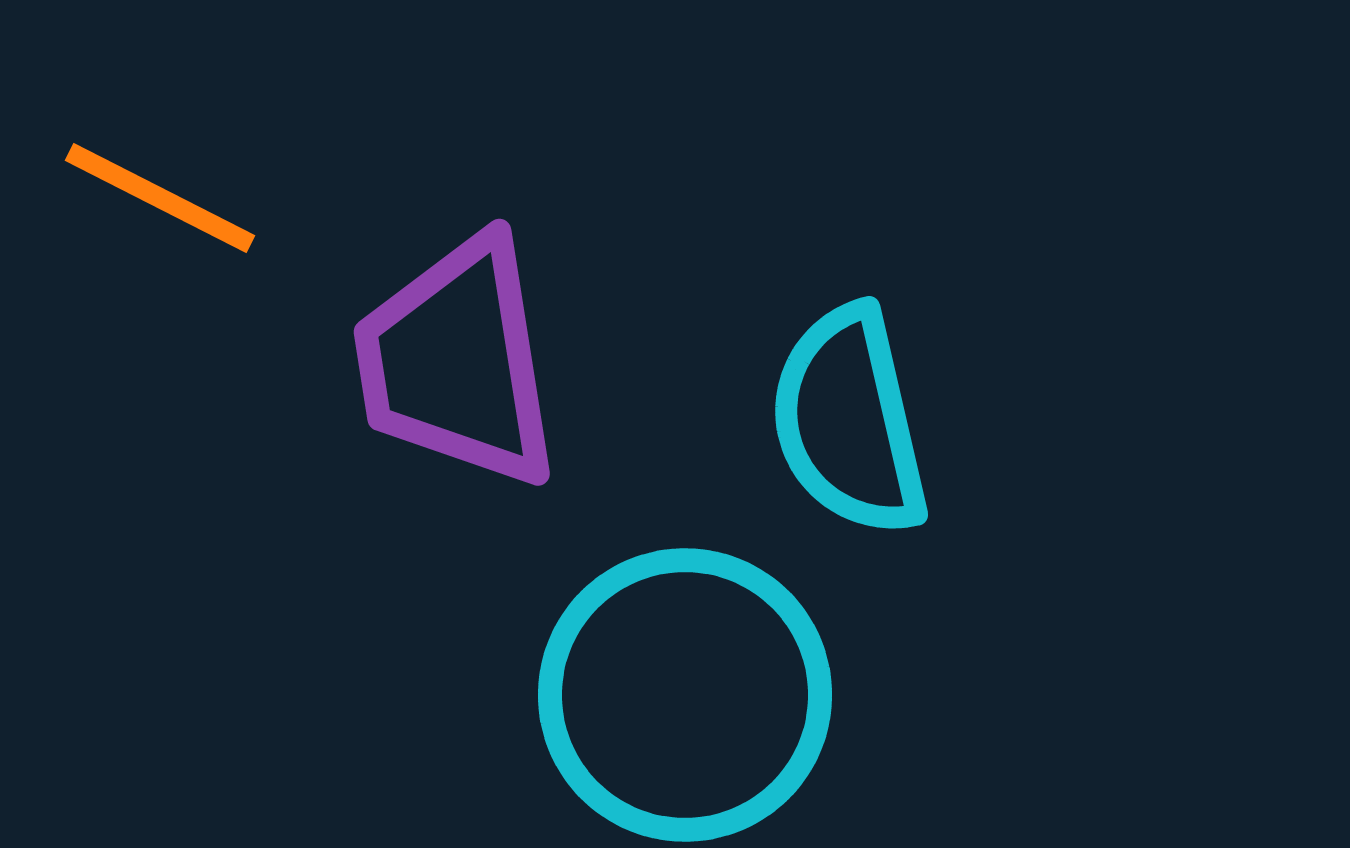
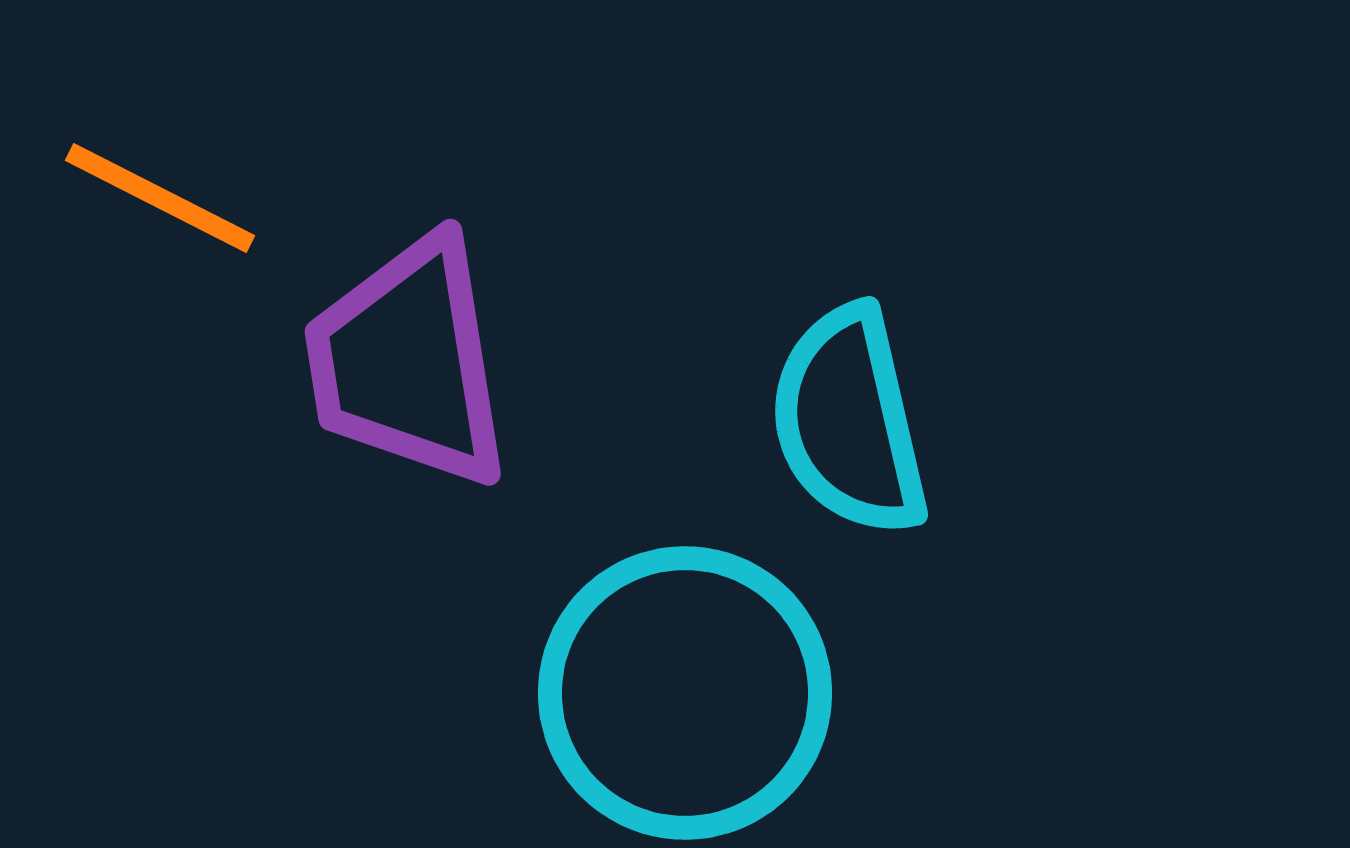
purple trapezoid: moved 49 px left
cyan circle: moved 2 px up
